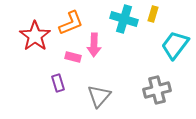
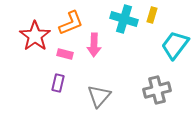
yellow rectangle: moved 1 px left, 1 px down
pink rectangle: moved 8 px left, 3 px up
purple rectangle: rotated 30 degrees clockwise
